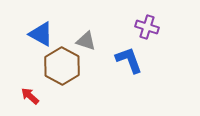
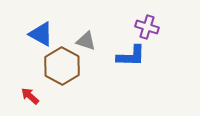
blue L-shape: moved 2 px right, 4 px up; rotated 112 degrees clockwise
